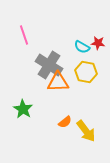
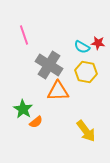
orange triangle: moved 9 px down
orange semicircle: moved 29 px left
